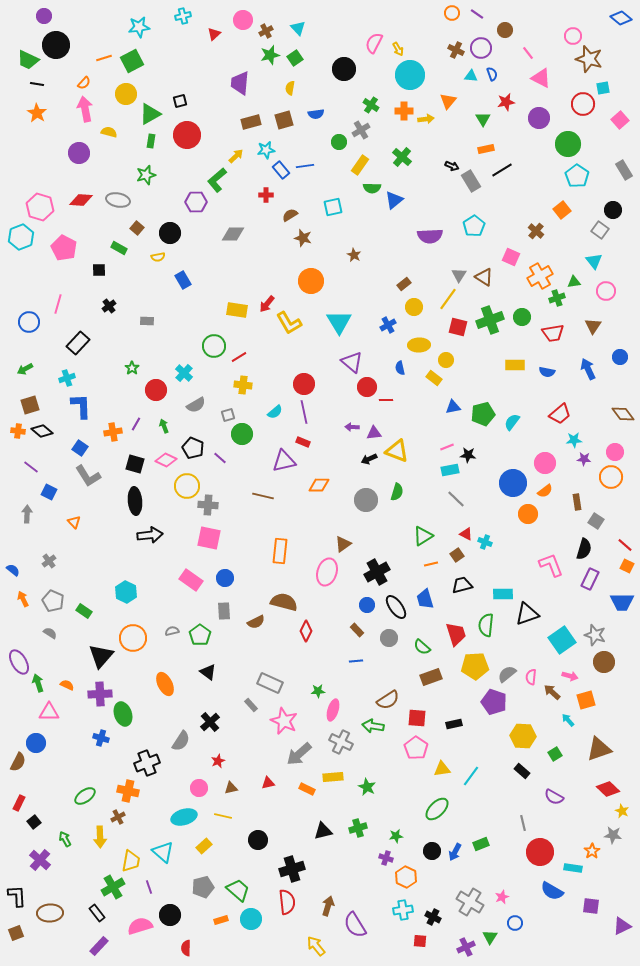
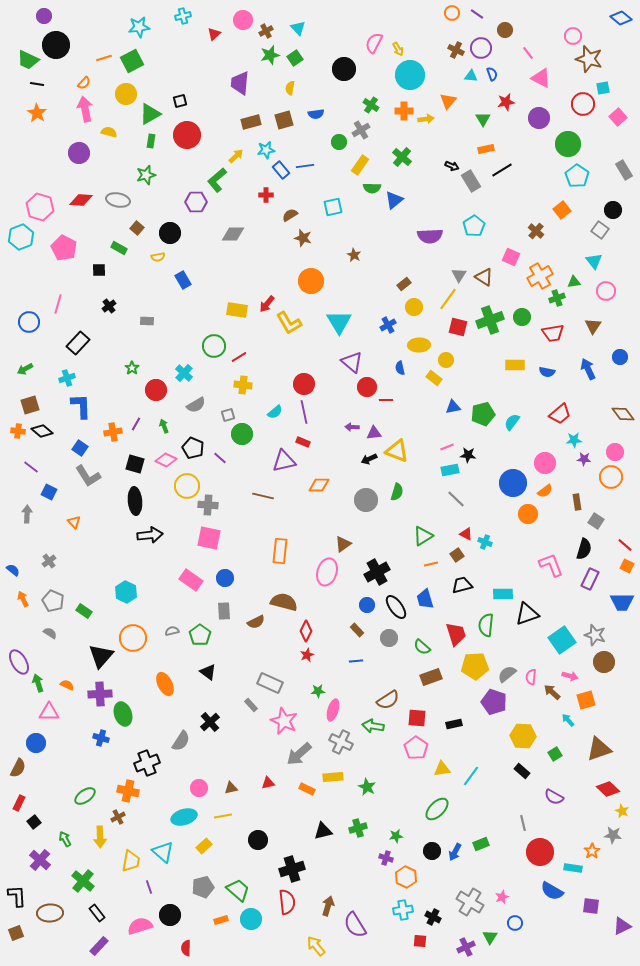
pink square at (620, 120): moved 2 px left, 3 px up
red star at (218, 761): moved 89 px right, 106 px up
brown semicircle at (18, 762): moved 6 px down
yellow line at (223, 816): rotated 24 degrees counterclockwise
green cross at (113, 887): moved 30 px left, 6 px up; rotated 20 degrees counterclockwise
